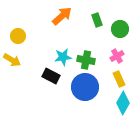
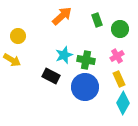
cyan star: moved 1 px right, 2 px up; rotated 12 degrees counterclockwise
